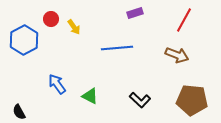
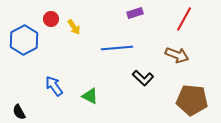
red line: moved 1 px up
blue arrow: moved 3 px left, 2 px down
black L-shape: moved 3 px right, 22 px up
